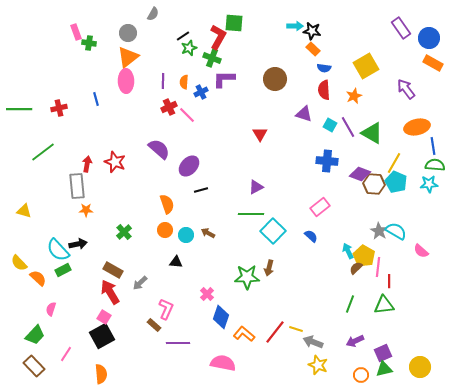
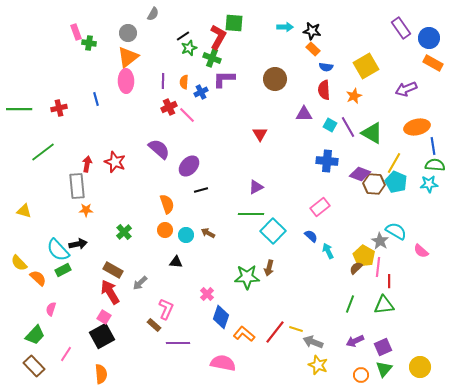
cyan arrow at (295, 26): moved 10 px left, 1 px down
blue semicircle at (324, 68): moved 2 px right, 1 px up
purple arrow at (406, 89): rotated 75 degrees counterclockwise
purple triangle at (304, 114): rotated 18 degrees counterclockwise
gray star at (379, 231): moved 1 px right, 10 px down
cyan arrow at (348, 251): moved 20 px left
purple square at (383, 353): moved 6 px up
green triangle at (384, 369): rotated 36 degrees counterclockwise
